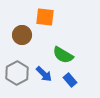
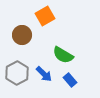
orange square: moved 1 px up; rotated 36 degrees counterclockwise
